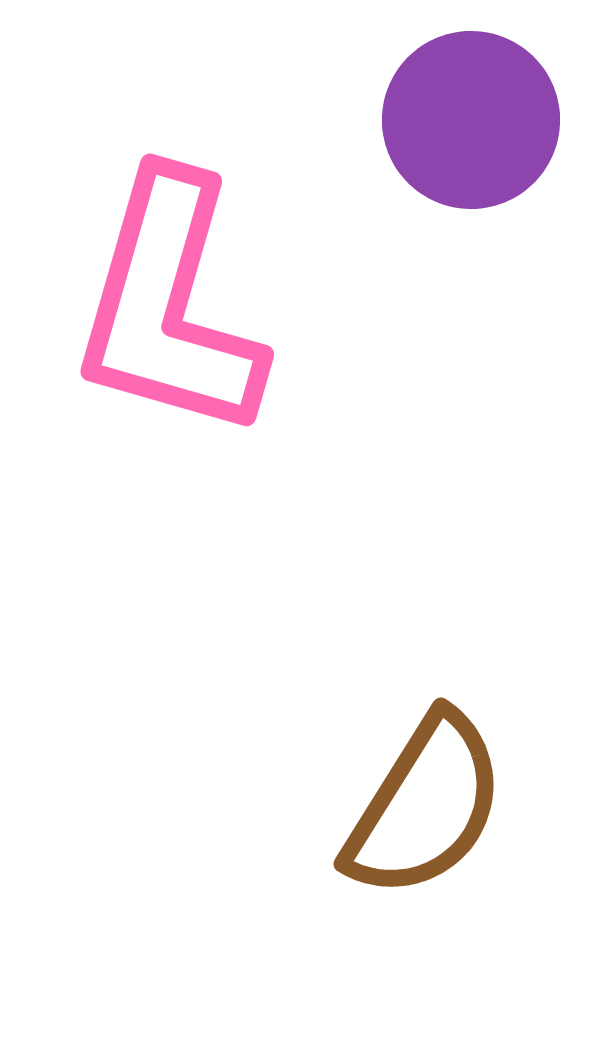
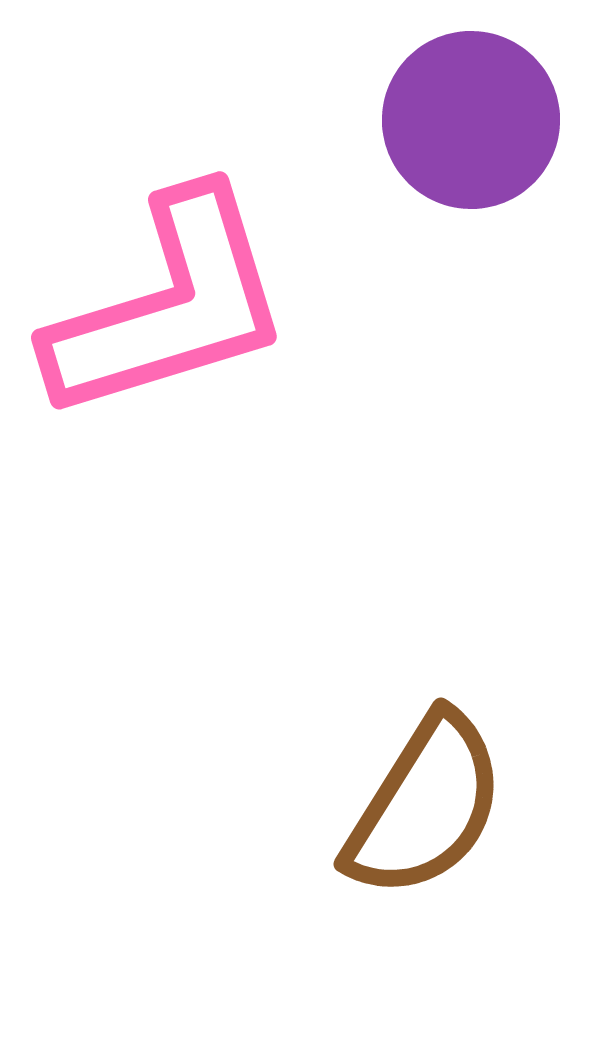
pink L-shape: rotated 123 degrees counterclockwise
